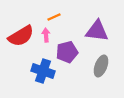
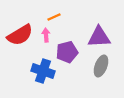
purple triangle: moved 2 px right, 6 px down; rotated 10 degrees counterclockwise
red semicircle: moved 1 px left, 1 px up
